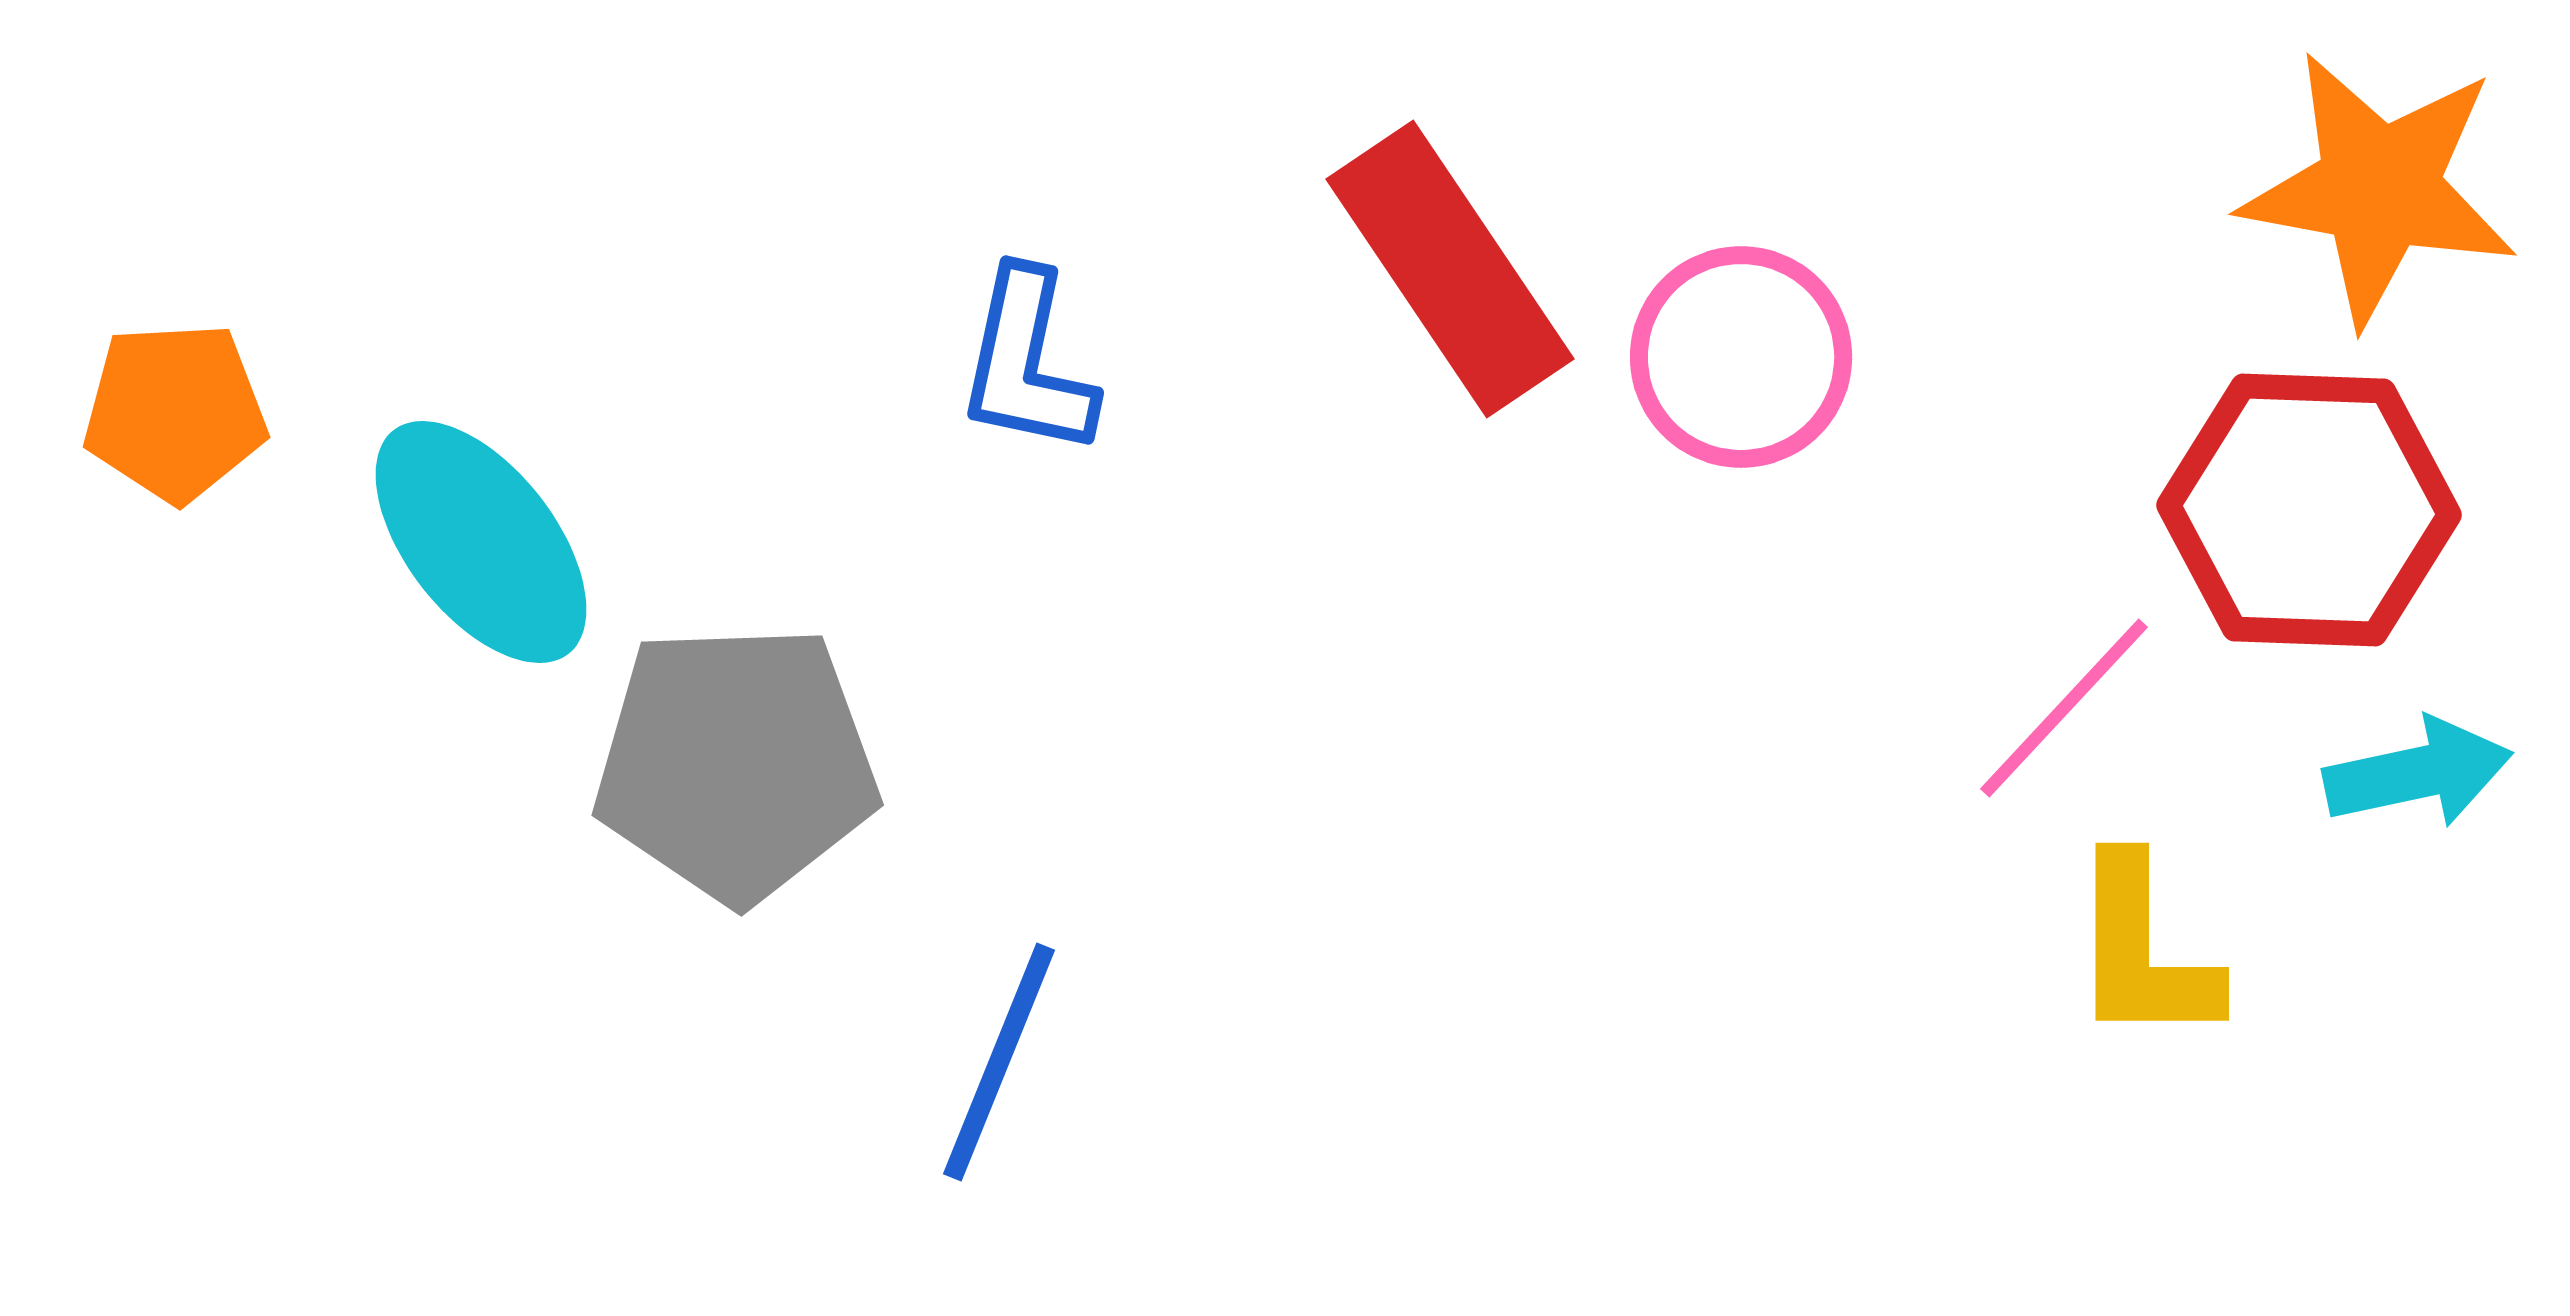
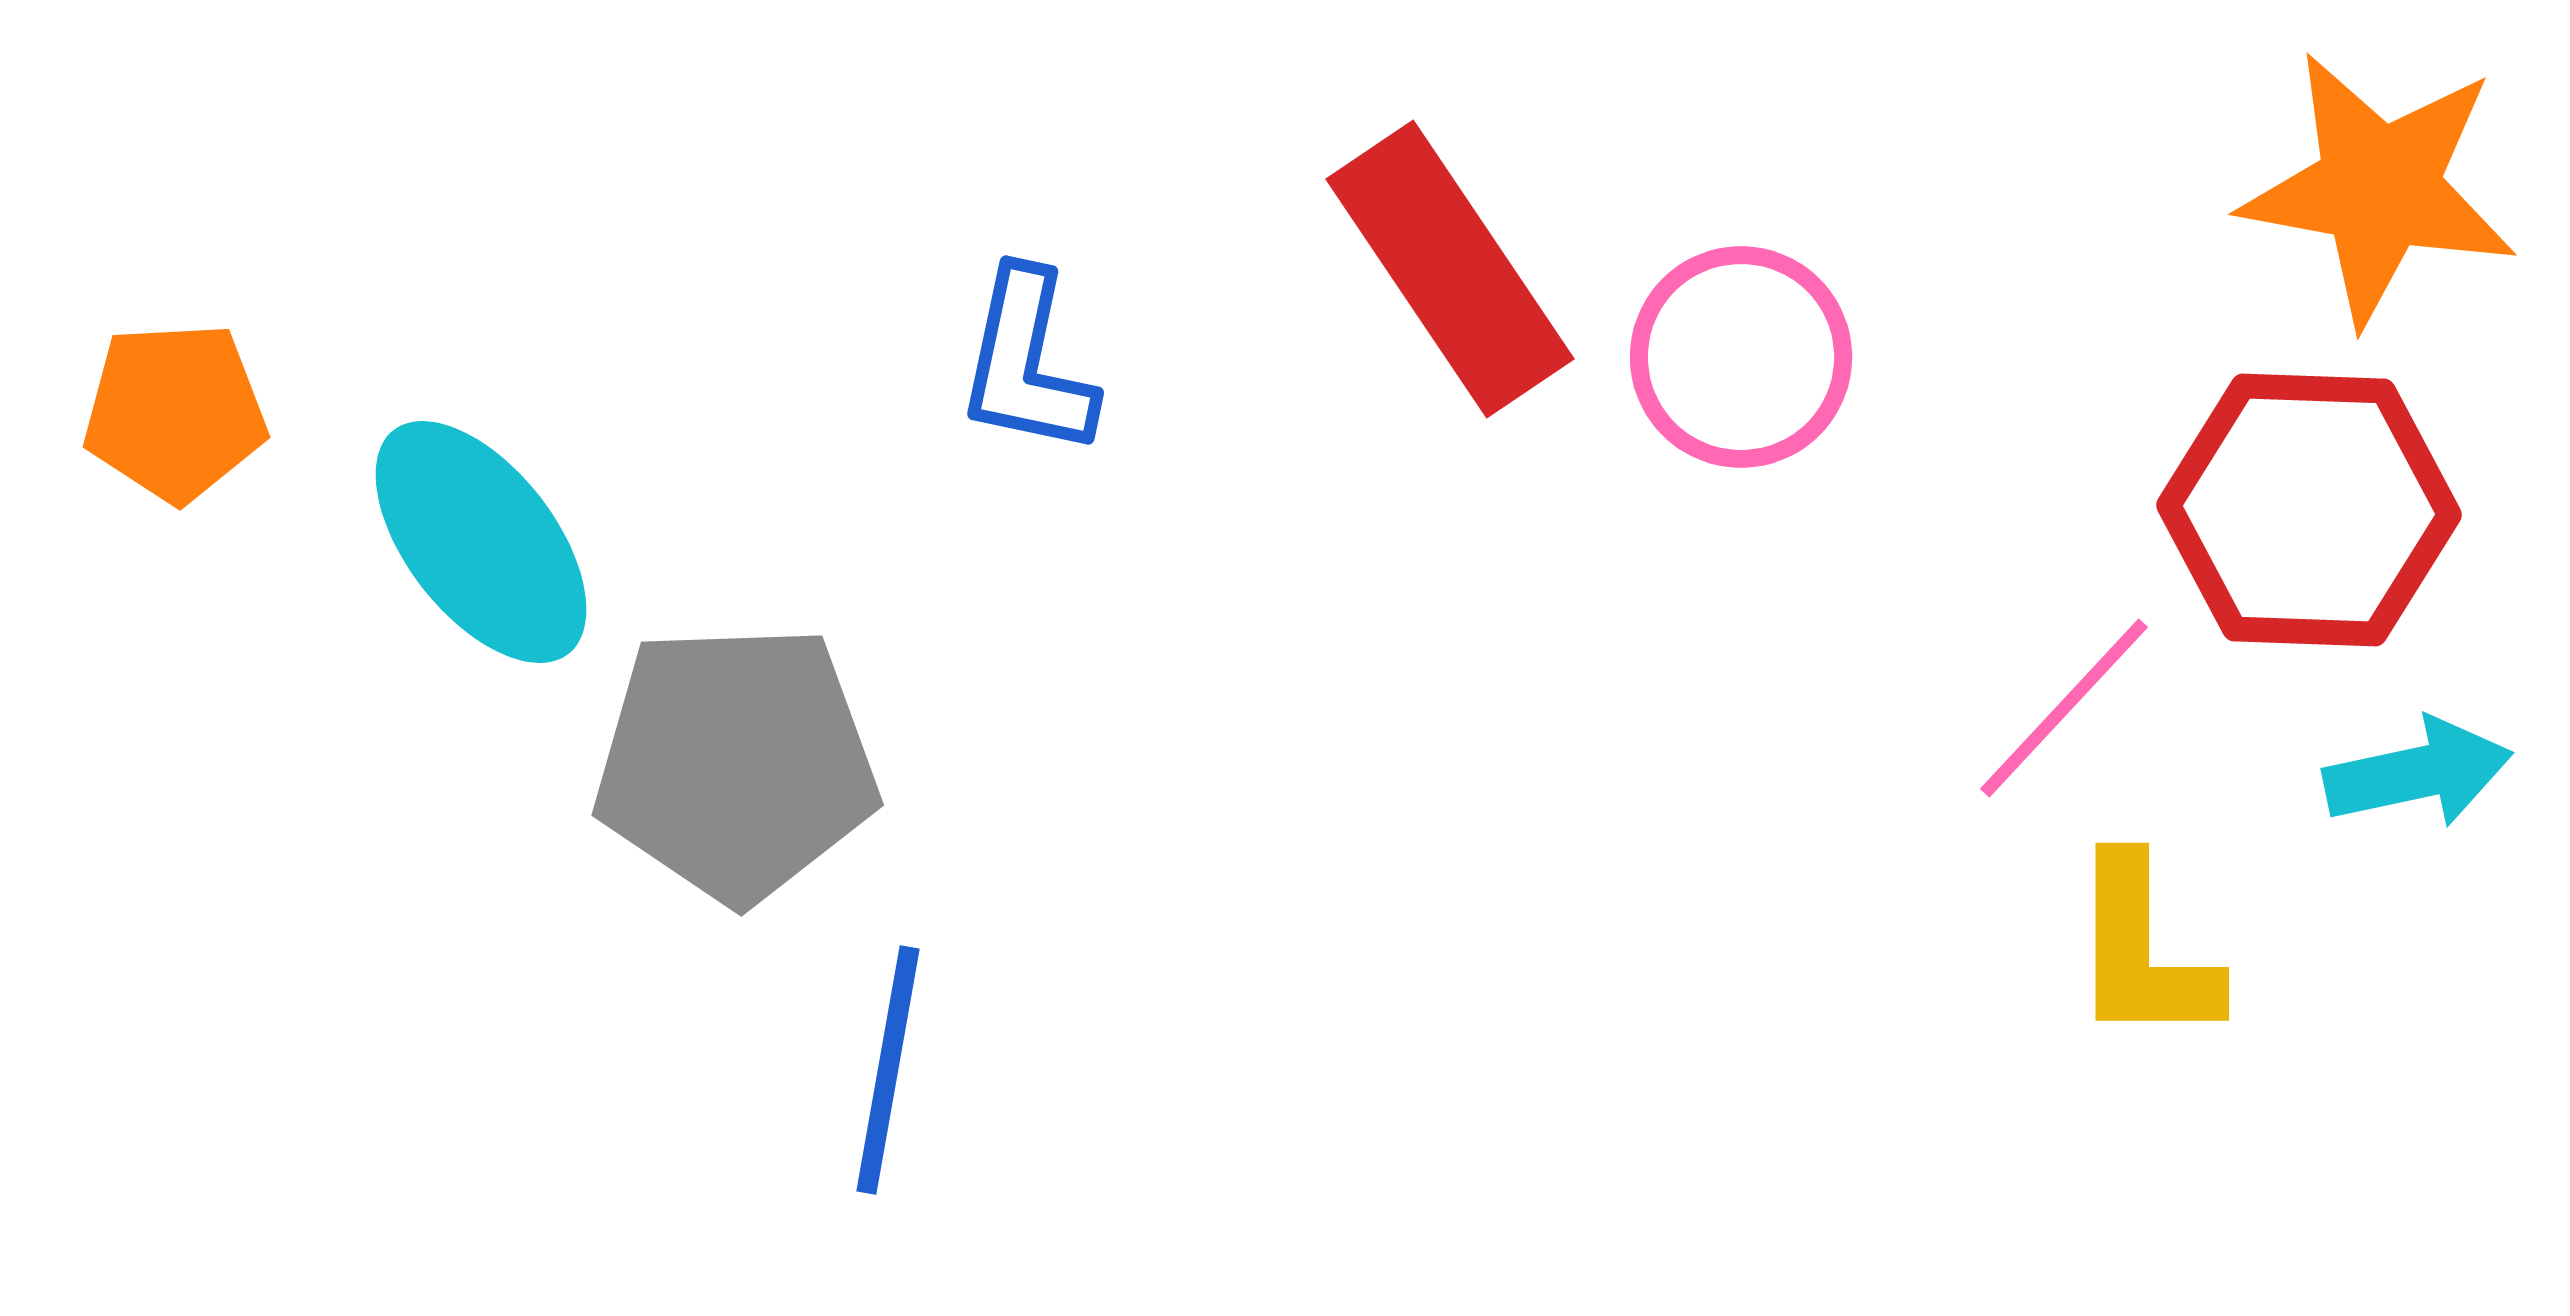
blue line: moved 111 px left, 8 px down; rotated 12 degrees counterclockwise
